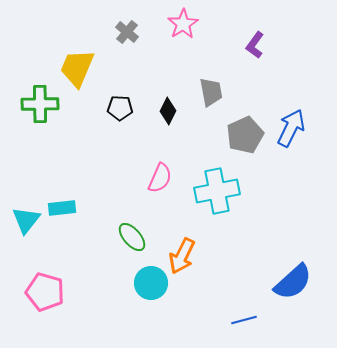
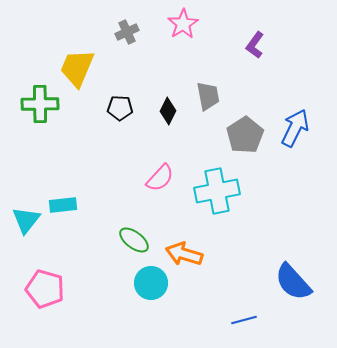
gray cross: rotated 25 degrees clockwise
gray trapezoid: moved 3 px left, 4 px down
blue arrow: moved 4 px right
gray pentagon: rotated 9 degrees counterclockwise
pink semicircle: rotated 20 degrees clockwise
cyan rectangle: moved 1 px right, 3 px up
green ellipse: moved 2 px right, 3 px down; rotated 12 degrees counterclockwise
orange arrow: moved 2 px right, 2 px up; rotated 81 degrees clockwise
blue semicircle: rotated 90 degrees clockwise
pink pentagon: moved 3 px up
